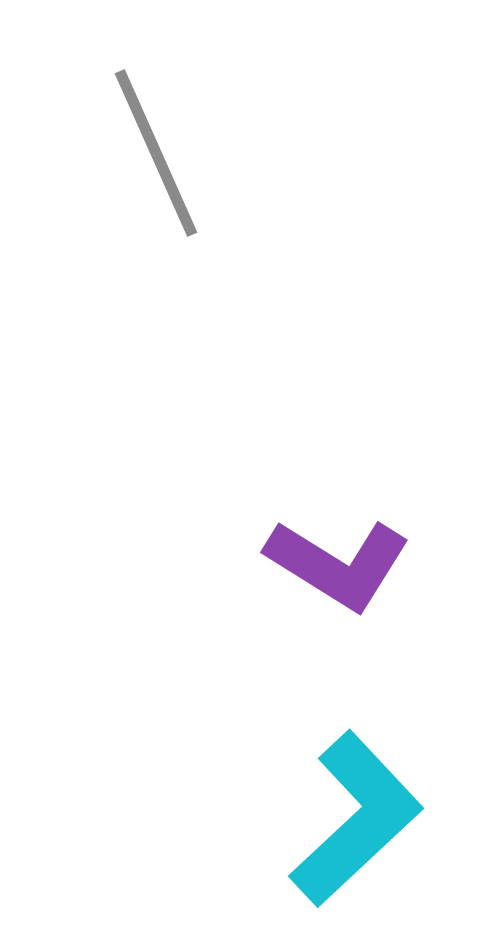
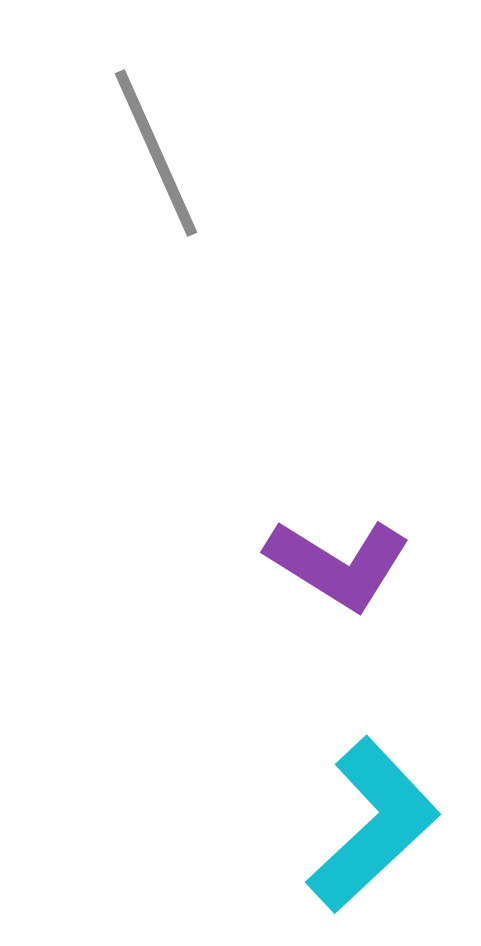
cyan L-shape: moved 17 px right, 6 px down
